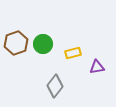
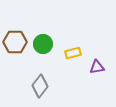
brown hexagon: moved 1 px left, 1 px up; rotated 20 degrees clockwise
gray diamond: moved 15 px left
